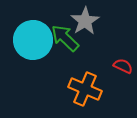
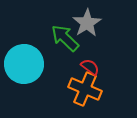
gray star: moved 2 px right, 2 px down
cyan circle: moved 9 px left, 24 px down
red semicircle: moved 33 px left, 1 px down; rotated 12 degrees clockwise
